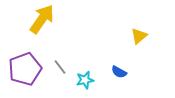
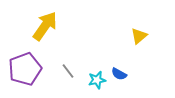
yellow arrow: moved 3 px right, 7 px down
gray line: moved 8 px right, 4 px down
blue semicircle: moved 2 px down
cyan star: moved 12 px right
